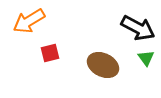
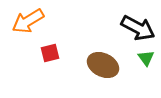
orange arrow: moved 1 px left
